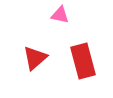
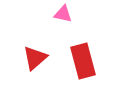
pink triangle: moved 3 px right, 1 px up
